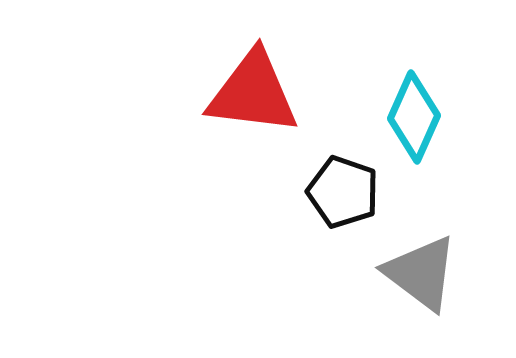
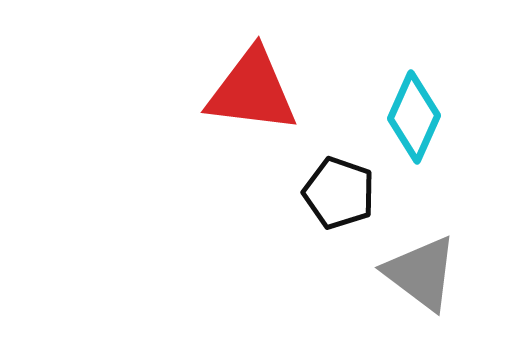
red triangle: moved 1 px left, 2 px up
black pentagon: moved 4 px left, 1 px down
